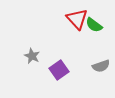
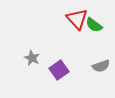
gray star: moved 2 px down
